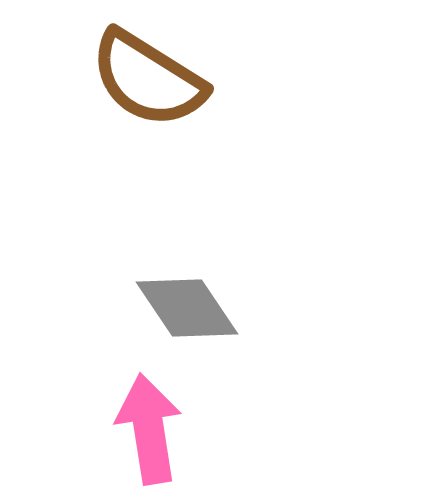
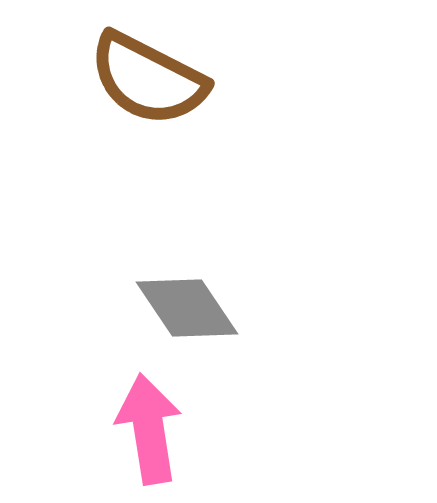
brown semicircle: rotated 5 degrees counterclockwise
